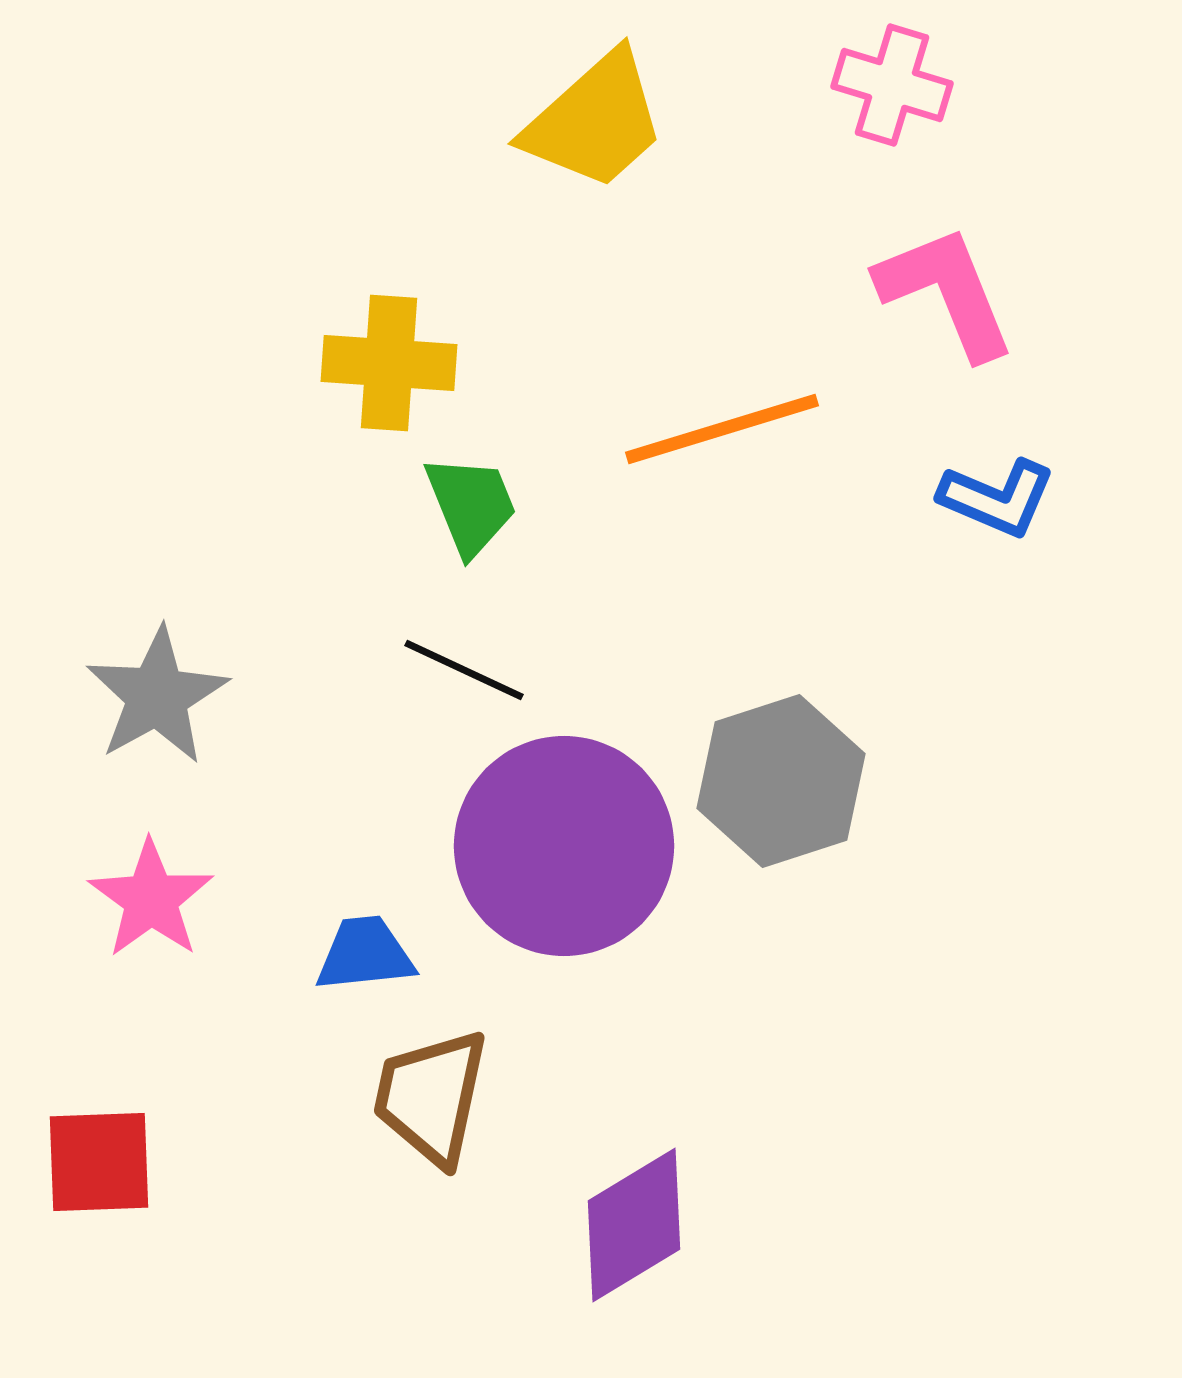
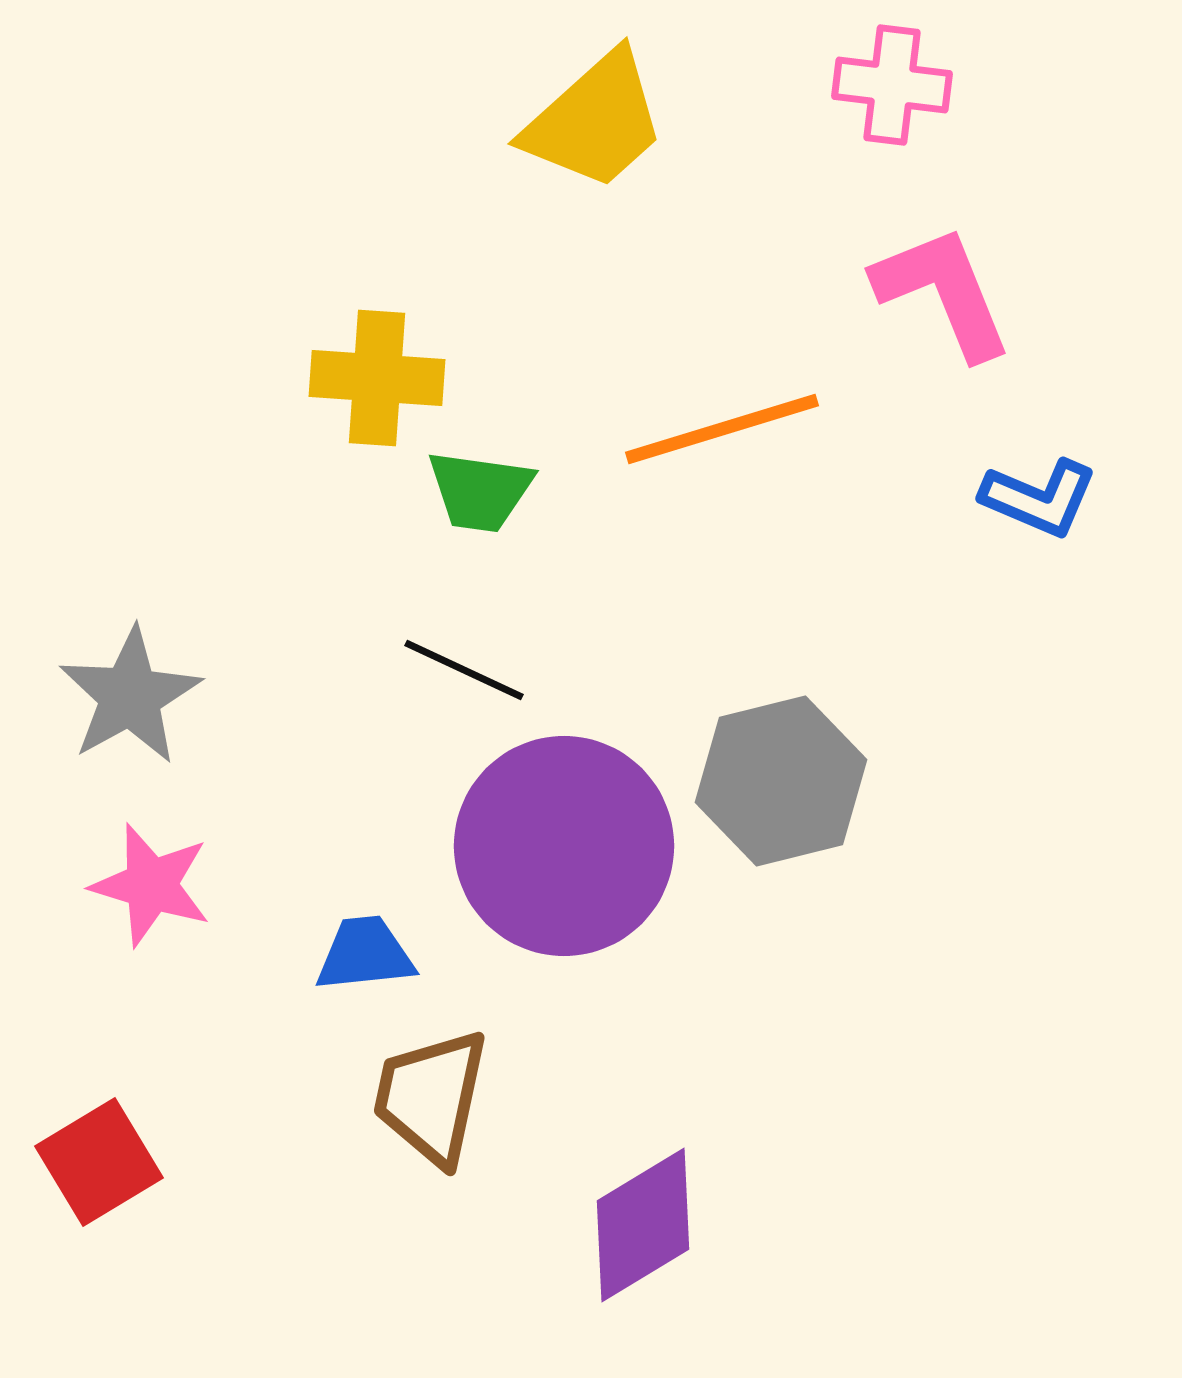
pink cross: rotated 10 degrees counterclockwise
pink L-shape: moved 3 px left
yellow cross: moved 12 px left, 15 px down
blue L-shape: moved 42 px right
green trapezoid: moved 9 px right, 14 px up; rotated 120 degrees clockwise
gray star: moved 27 px left
gray hexagon: rotated 4 degrees clockwise
pink star: moved 14 px up; rotated 19 degrees counterclockwise
red square: rotated 29 degrees counterclockwise
purple diamond: moved 9 px right
